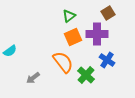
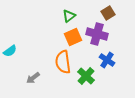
purple cross: rotated 15 degrees clockwise
orange semicircle: rotated 150 degrees counterclockwise
green cross: moved 1 px down
